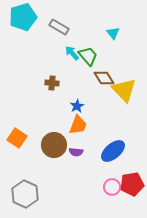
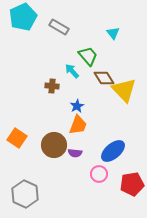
cyan pentagon: rotated 8 degrees counterclockwise
cyan arrow: moved 18 px down
brown cross: moved 3 px down
purple semicircle: moved 1 px left, 1 px down
pink circle: moved 13 px left, 13 px up
